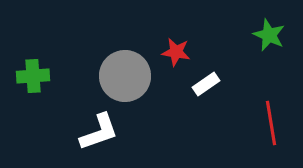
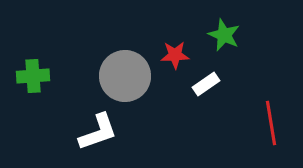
green star: moved 45 px left
red star: moved 1 px left, 3 px down; rotated 12 degrees counterclockwise
white L-shape: moved 1 px left
